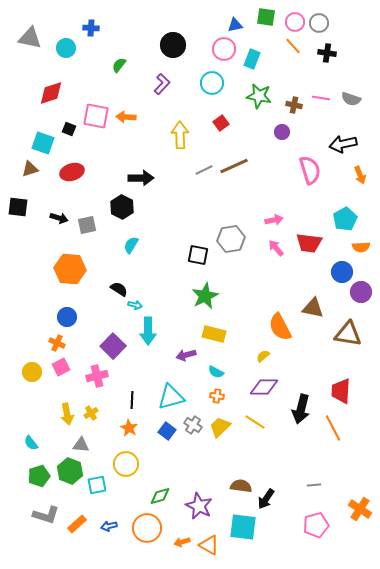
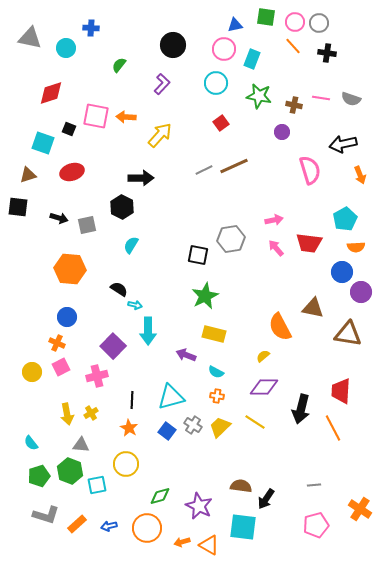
cyan circle at (212, 83): moved 4 px right
yellow arrow at (180, 135): moved 20 px left; rotated 44 degrees clockwise
brown triangle at (30, 169): moved 2 px left, 6 px down
orange semicircle at (361, 247): moved 5 px left
purple arrow at (186, 355): rotated 36 degrees clockwise
